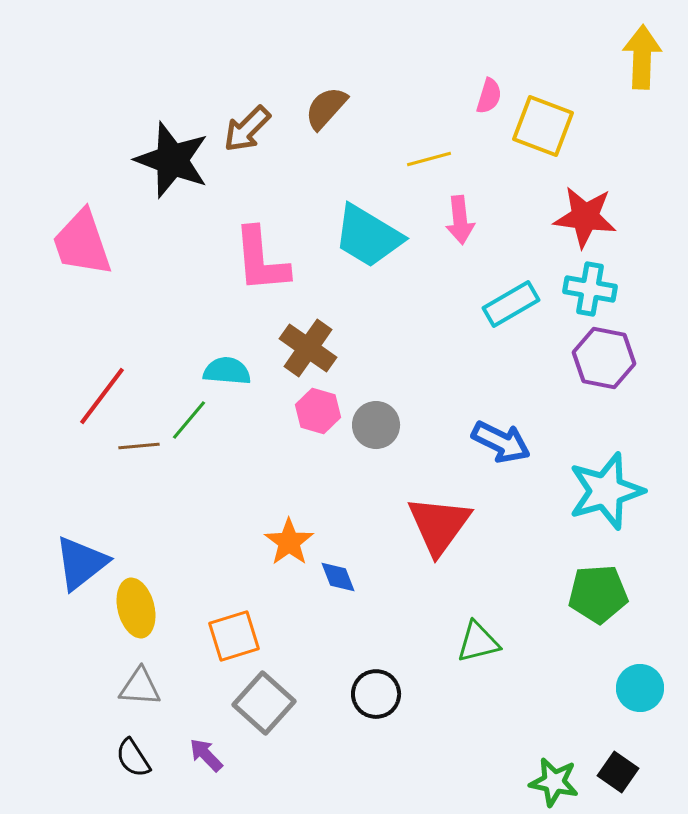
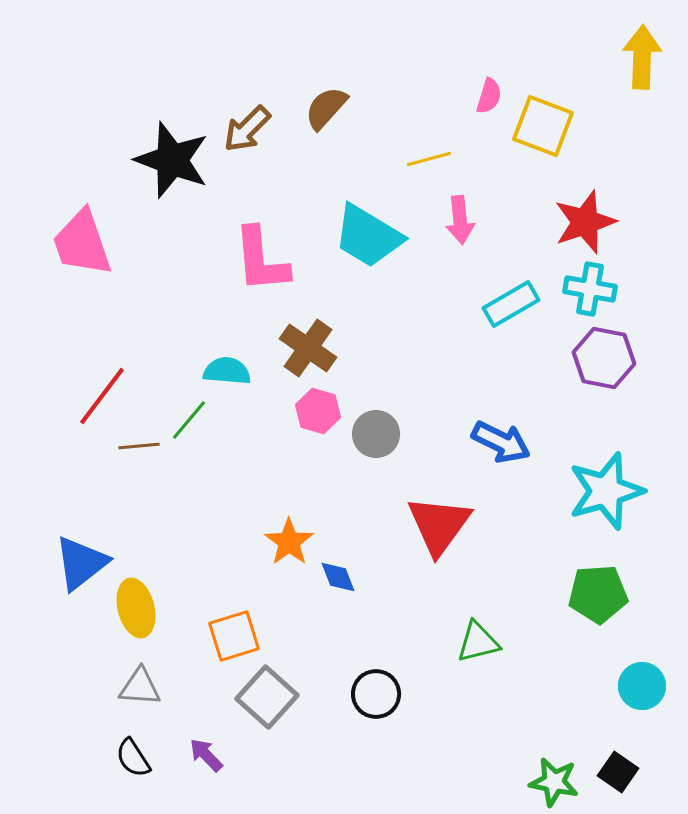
red star: moved 5 px down; rotated 26 degrees counterclockwise
gray circle: moved 9 px down
cyan circle: moved 2 px right, 2 px up
gray square: moved 3 px right, 6 px up
